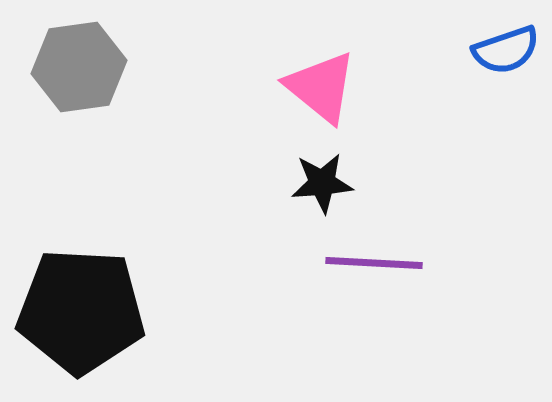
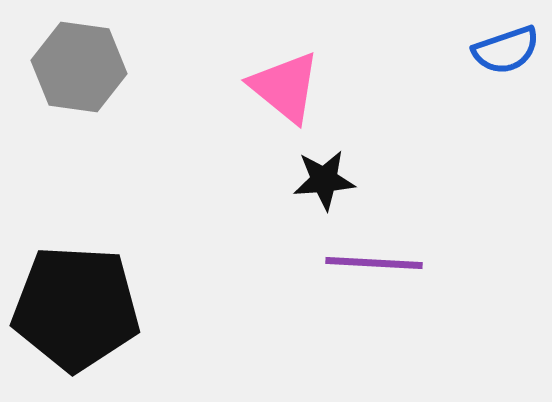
gray hexagon: rotated 16 degrees clockwise
pink triangle: moved 36 px left
black star: moved 2 px right, 3 px up
black pentagon: moved 5 px left, 3 px up
